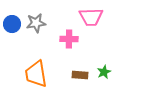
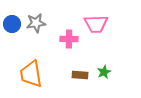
pink trapezoid: moved 5 px right, 7 px down
orange trapezoid: moved 5 px left
